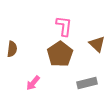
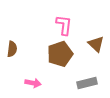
pink L-shape: moved 1 px up
brown triangle: moved 1 px left
brown pentagon: rotated 15 degrees clockwise
pink arrow: rotated 119 degrees counterclockwise
